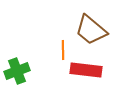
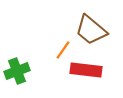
orange line: rotated 36 degrees clockwise
